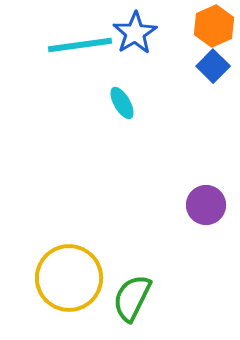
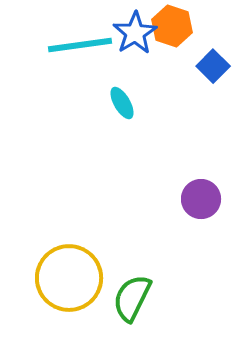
orange hexagon: moved 42 px left; rotated 18 degrees counterclockwise
purple circle: moved 5 px left, 6 px up
